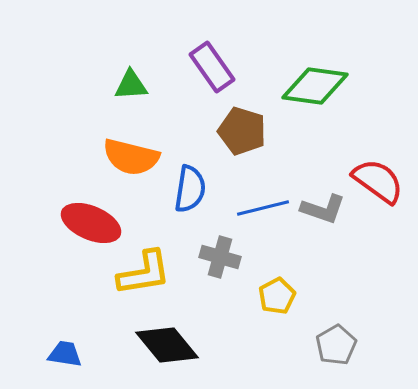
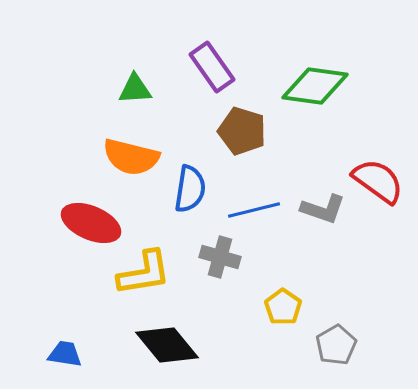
green triangle: moved 4 px right, 4 px down
blue line: moved 9 px left, 2 px down
yellow pentagon: moved 6 px right, 11 px down; rotated 9 degrees counterclockwise
